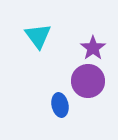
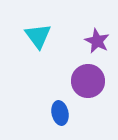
purple star: moved 4 px right, 7 px up; rotated 10 degrees counterclockwise
blue ellipse: moved 8 px down
